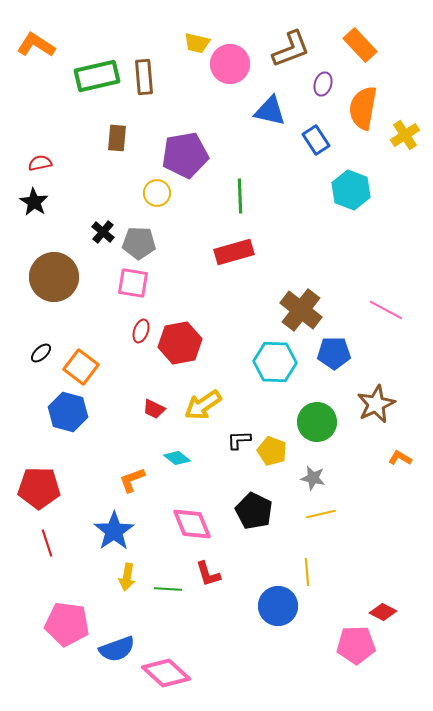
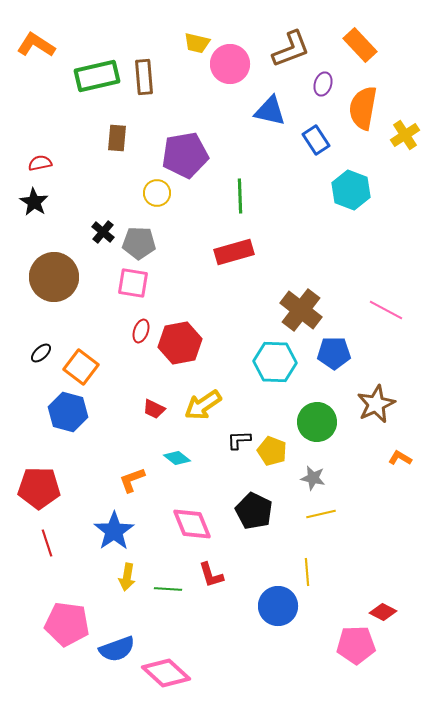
red L-shape at (208, 574): moved 3 px right, 1 px down
